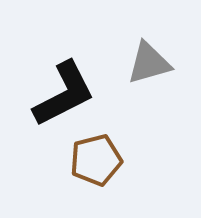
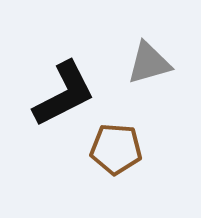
brown pentagon: moved 20 px right, 11 px up; rotated 18 degrees clockwise
